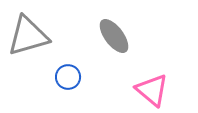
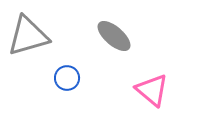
gray ellipse: rotated 12 degrees counterclockwise
blue circle: moved 1 px left, 1 px down
